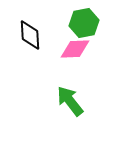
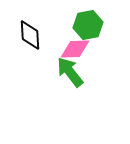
green hexagon: moved 4 px right, 2 px down
green arrow: moved 29 px up
